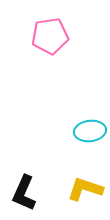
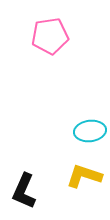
yellow L-shape: moved 1 px left, 13 px up
black L-shape: moved 2 px up
